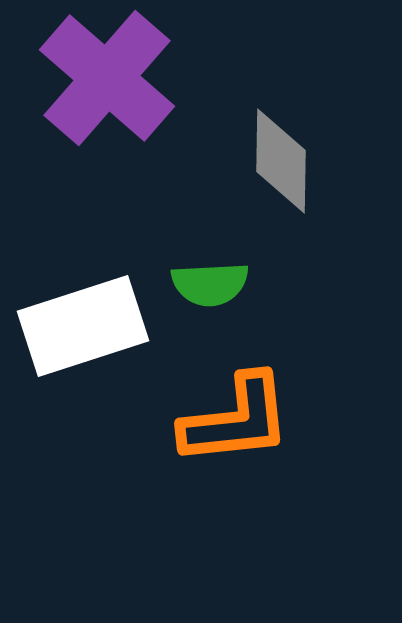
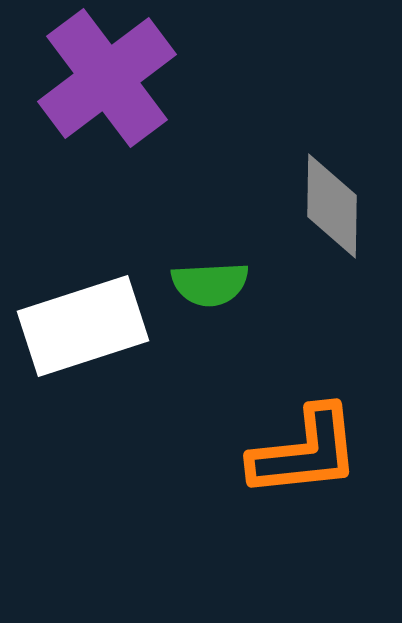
purple cross: rotated 12 degrees clockwise
gray diamond: moved 51 px right, 45 px down
orange L-shape: moved 69 px right, 32 px down
